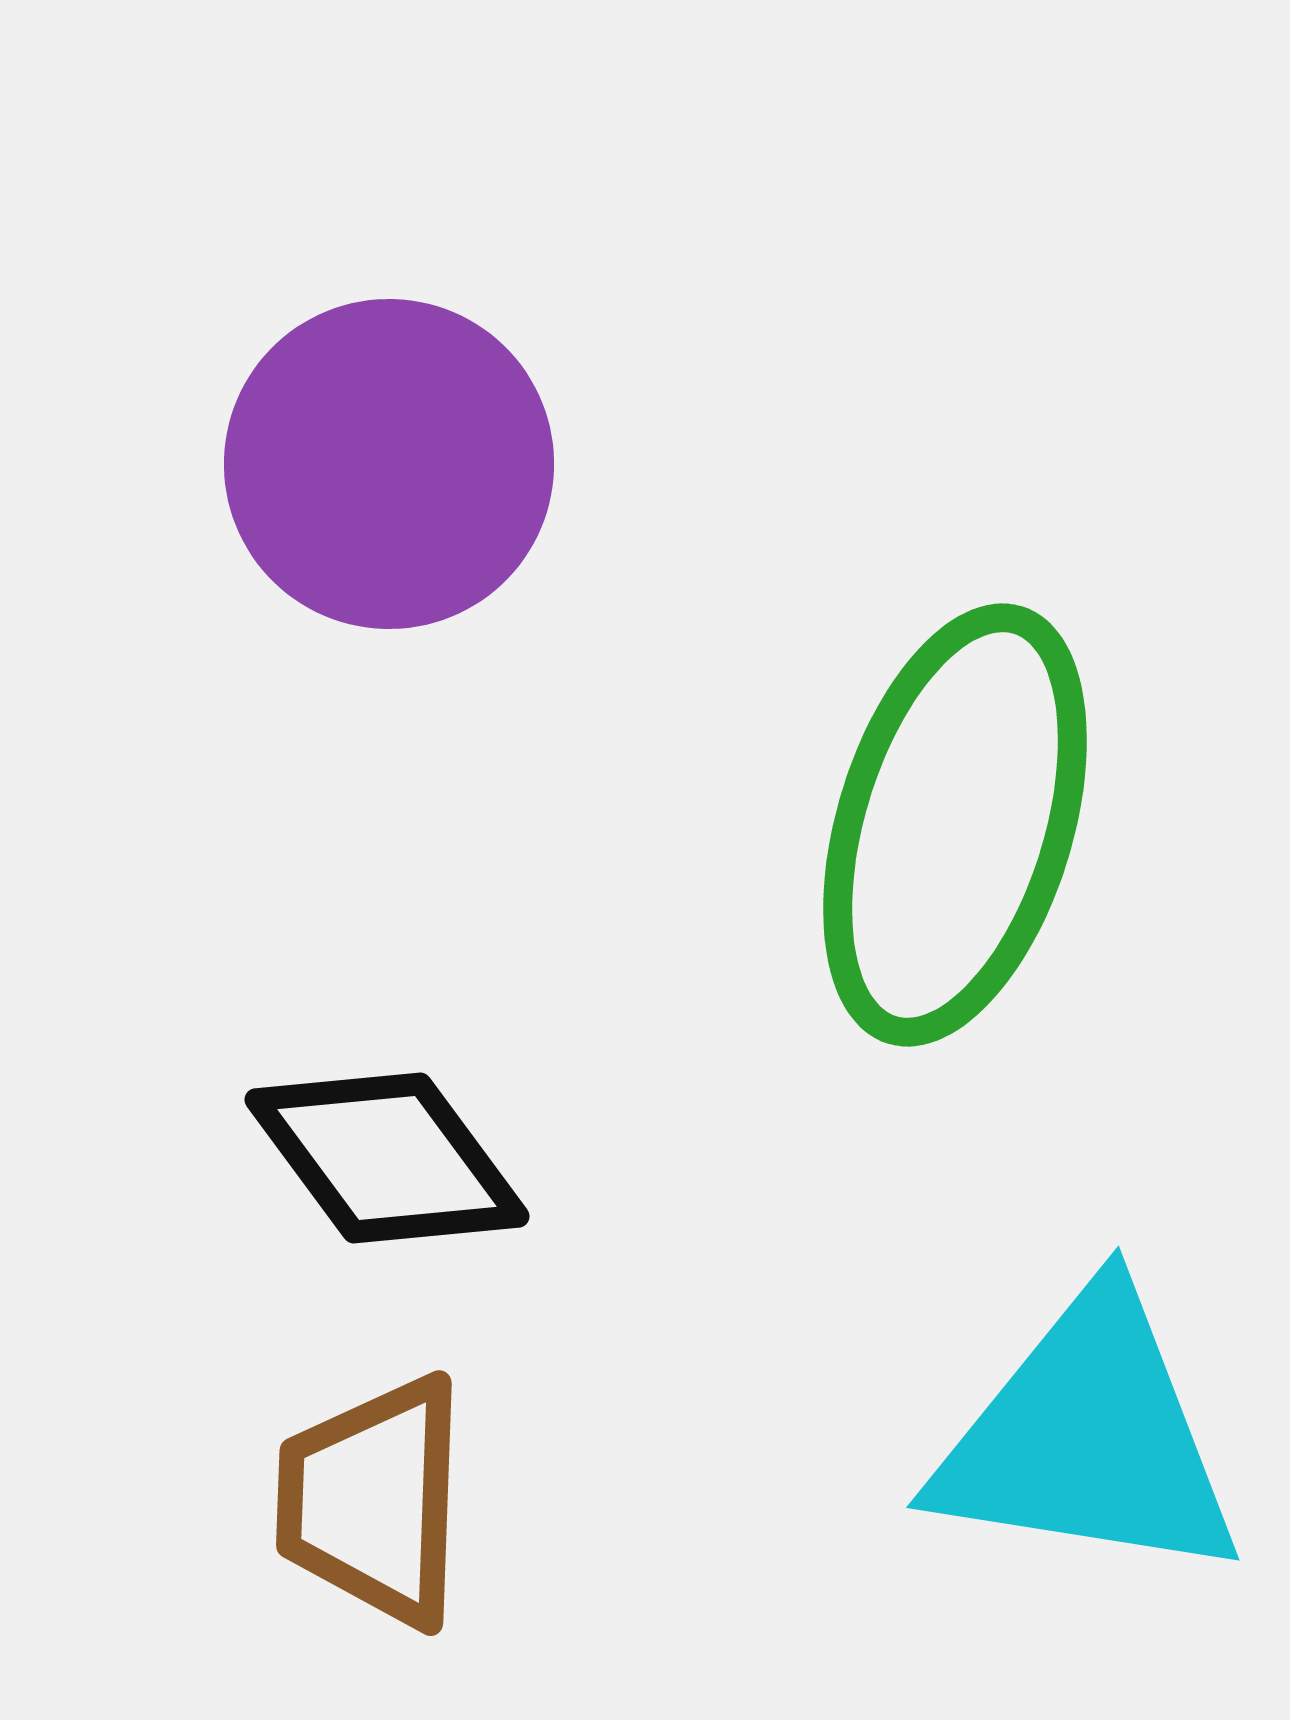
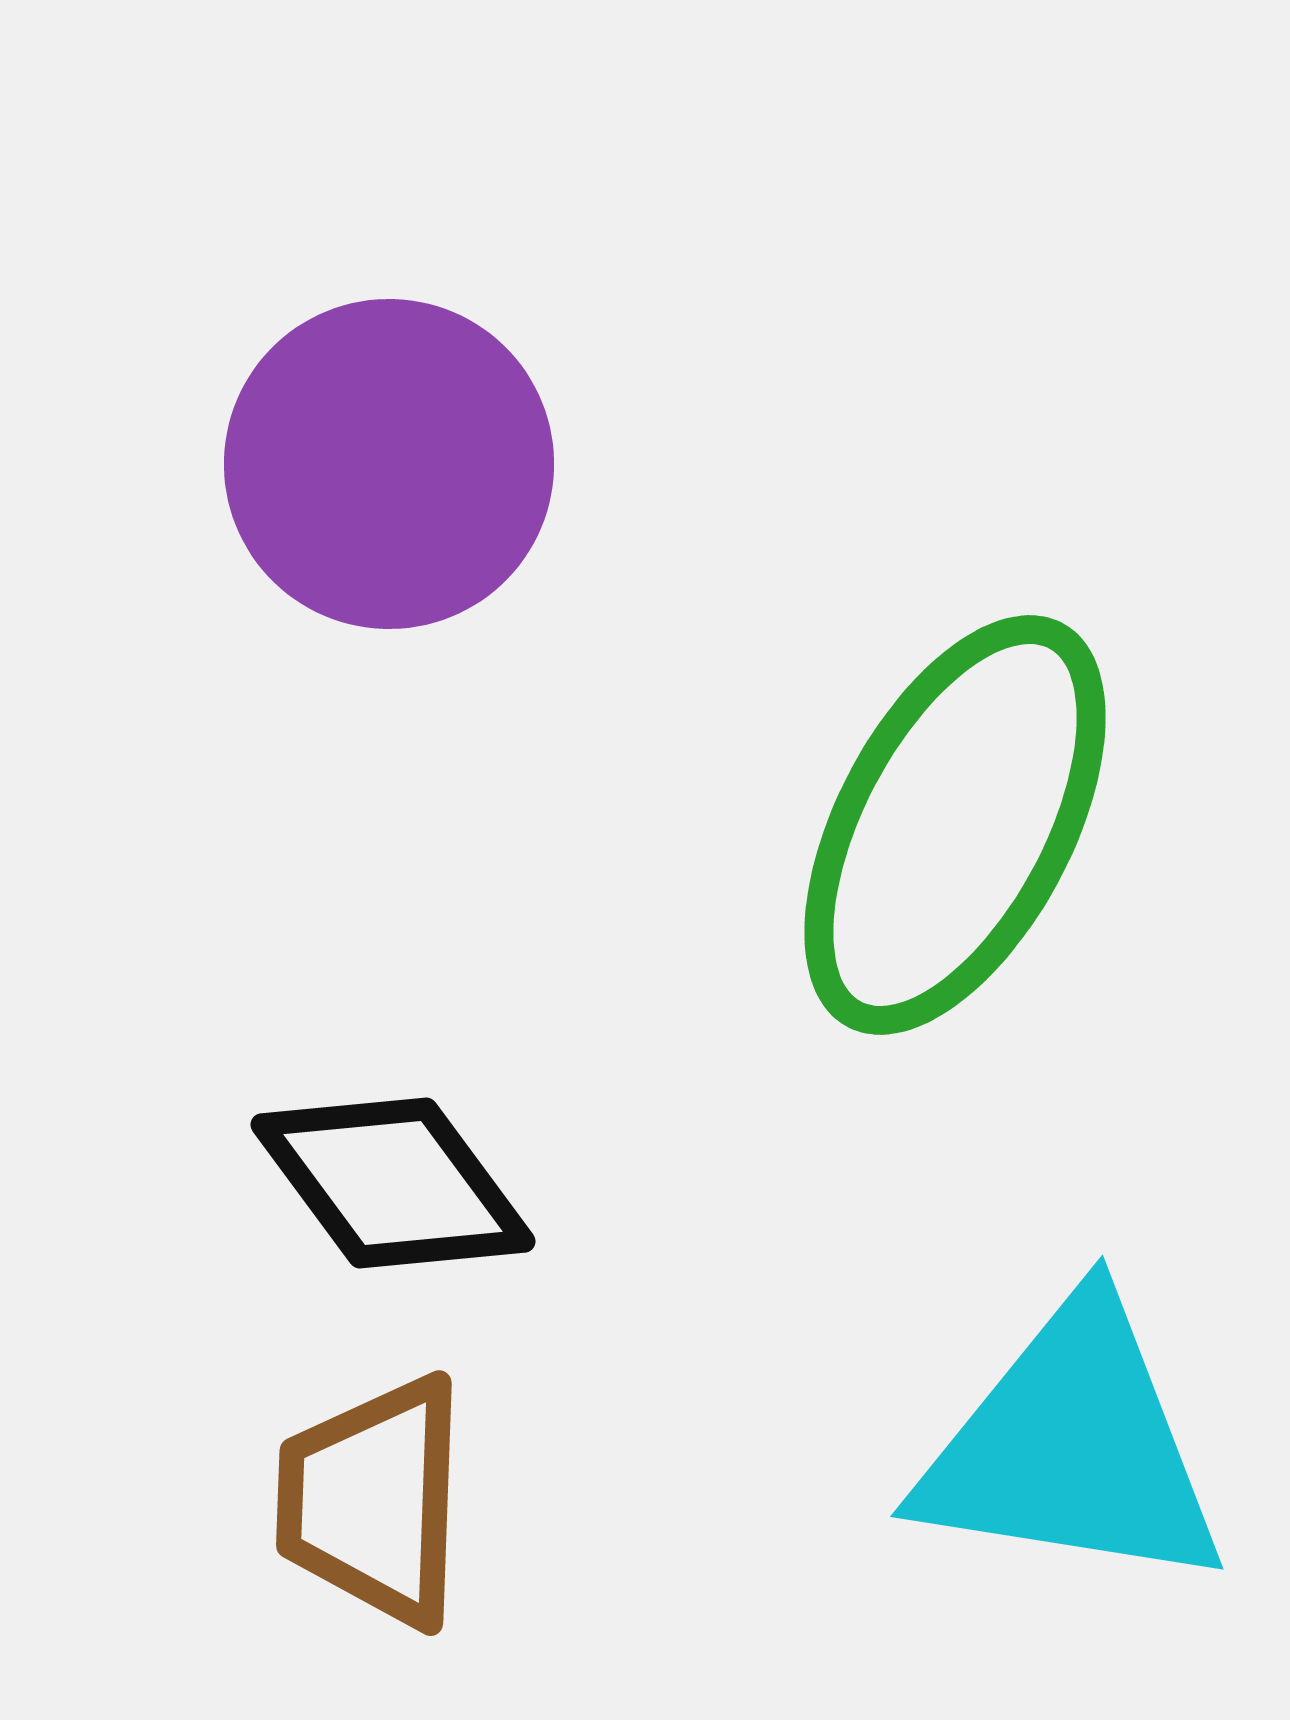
green ellipse: rotated 11 degrees clockwise
black diamond: moved 6 px right, 25 px down
cyan triangle: moved 16 px left, 9 px down
